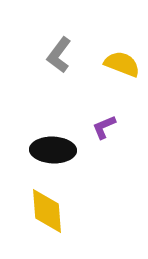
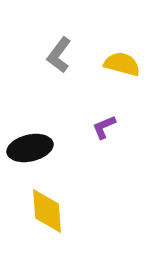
yellow semicircle: rotated 6 degrees counterclockwise
black ellipse: moved 23 px left, 2 px up; rotated 15 degrees counterclockwise
